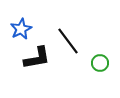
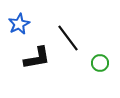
blue star: moved 2 px left, 5 px up
black line: moved 3 px up
